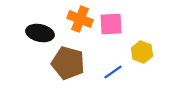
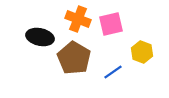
orange cross: moved 2 px left
pink square: rotated 10 degrees counterclockwise
black ellipse: moved 4 px down
brown pentagon: moved 6 px right, 5 px up; rotated 16 degrees clockwise
